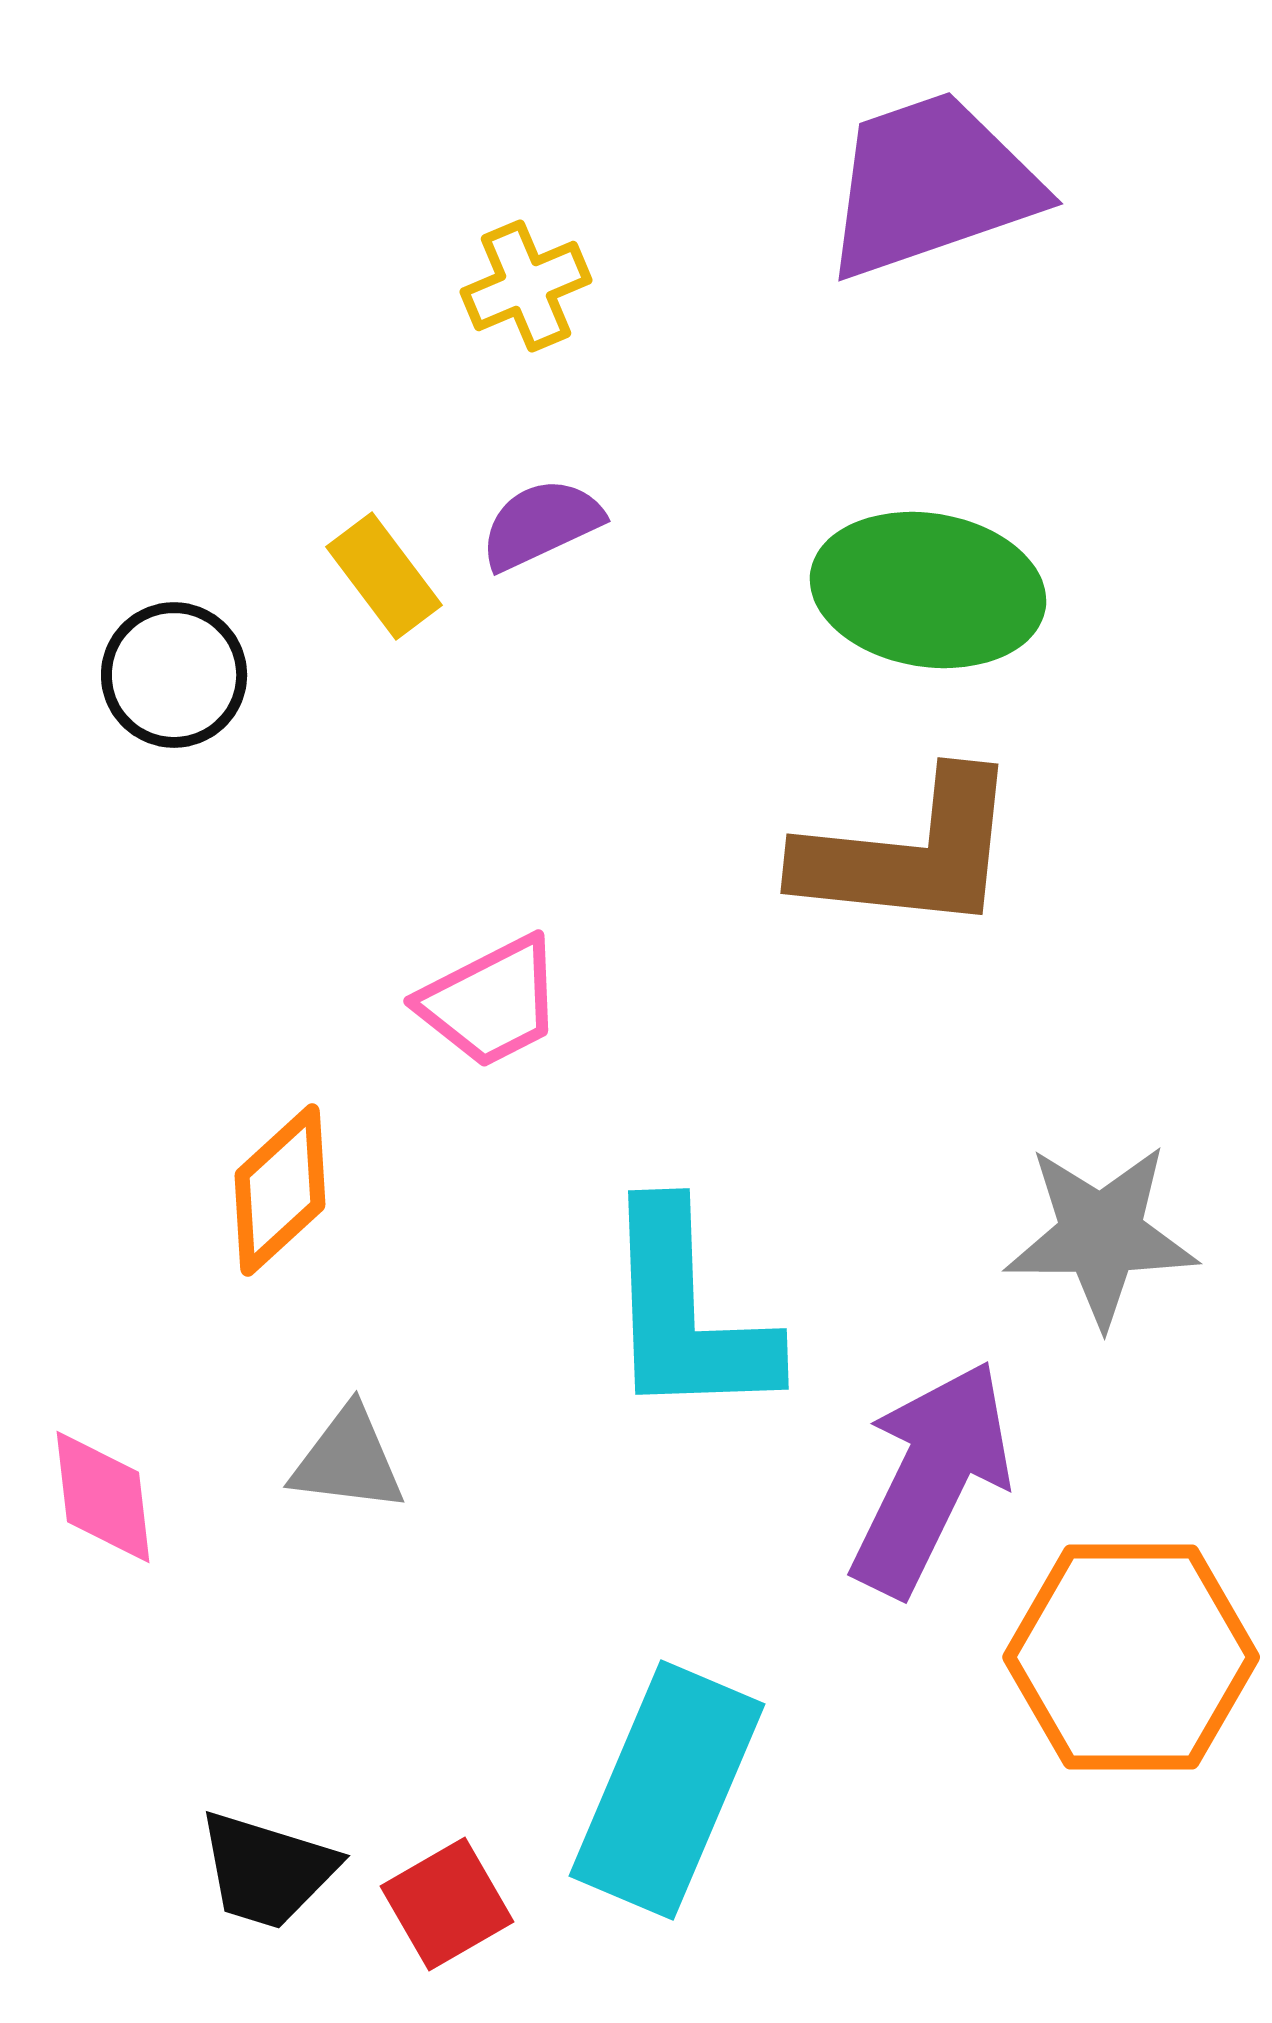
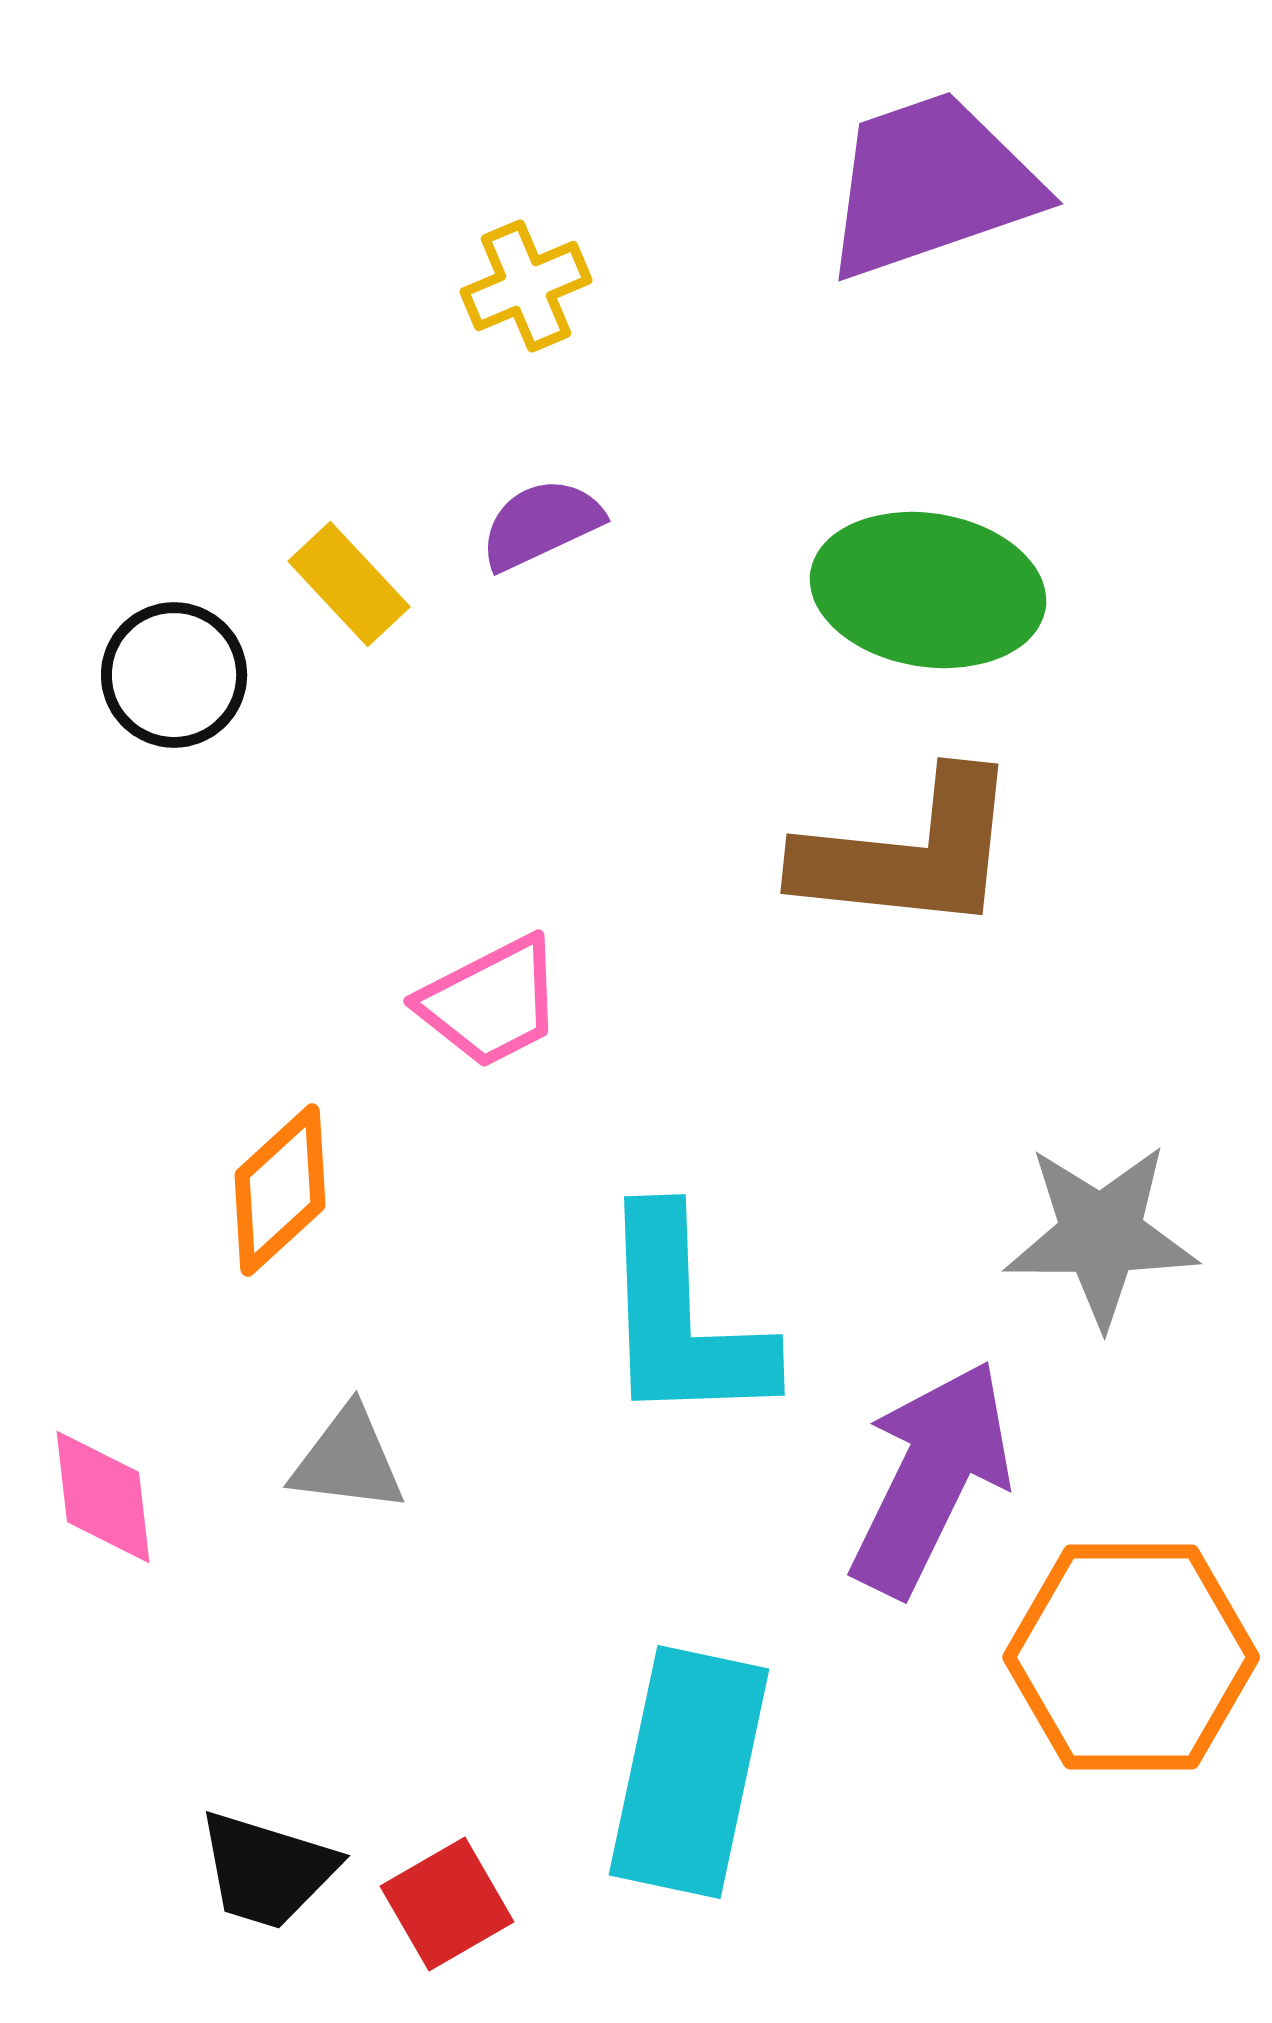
yellow rectangle: moved 35 px left, 8 px down; rotated 6 degrees counterclockwise
cyan L-shape: moved 4 px left, 6 px down
cyan rectangle: moved 22 px right, 18 px up; rotated 11 degrees counterclockwise
